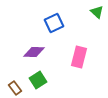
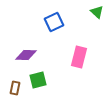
blue square: moved 1 px up
purple diamond: moved 8 px left, 3 px down
green square: rotated 18 degrees clockwise
brown rectangle: rotated 48 degrees clockwise
